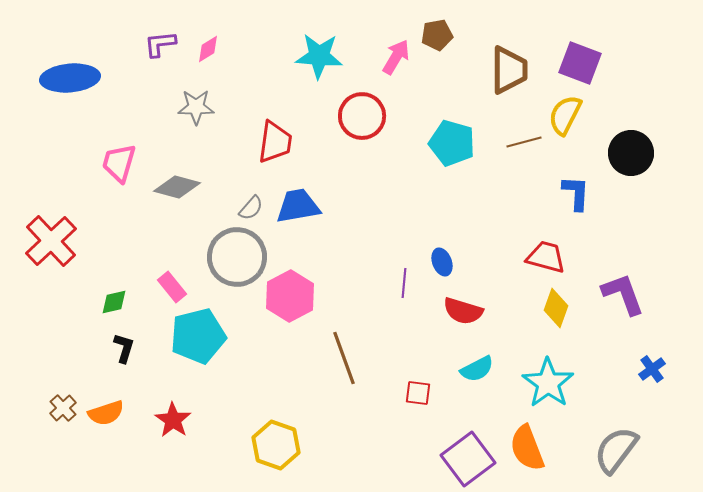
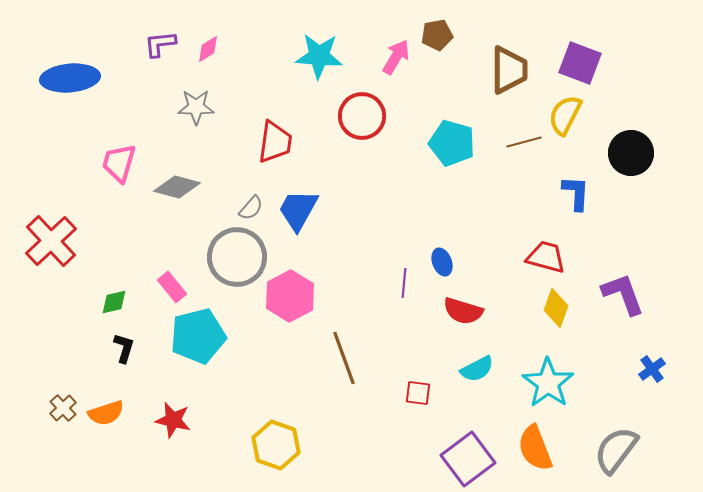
blue trapezoid at (298, 206): moved 4 px down; rotated 51 degrees counterclockwise
red star at (173, 420): rotated 21 degrees counterclockwise
orange semicircle at (527, 448): moved 8 px right
